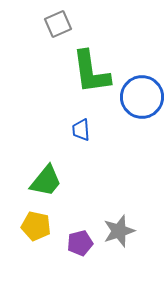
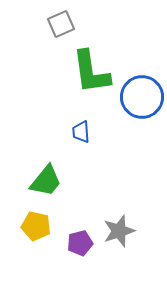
gray square: moved 3 px right
blue trapezoid: moved 2 px down
